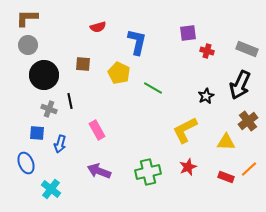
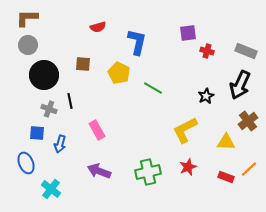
gray rectangle: moved 1 px left, 2 px down
